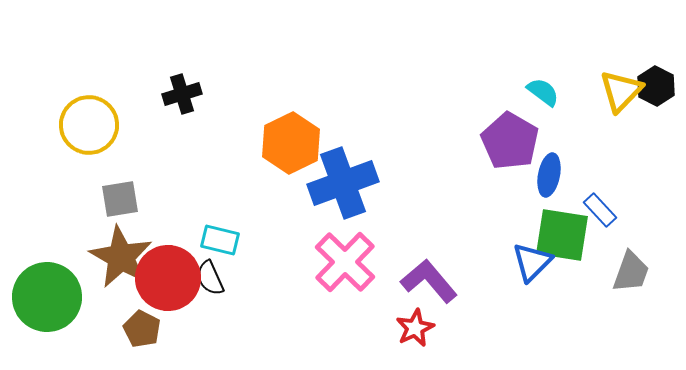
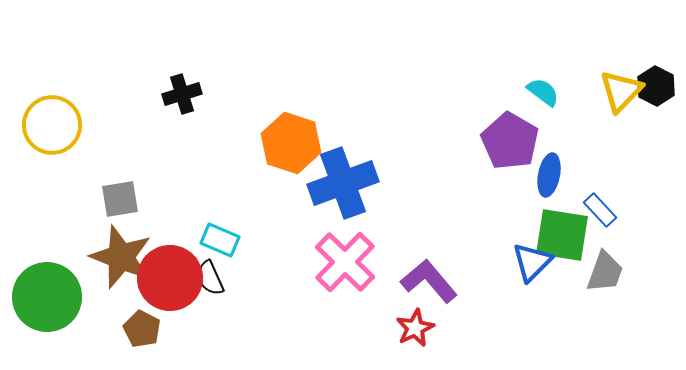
yellow circle: moved 37 px left
orange hexagon: rotated 16 degrees counterclockwise
cyan rectangle: rotated 9 degrees clockwise
brown star: rotated 8 degrees counterclockwise
gray trapezoid: moved 26 px left
red circle: moved 2 px right
